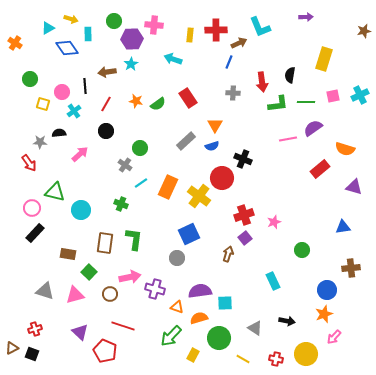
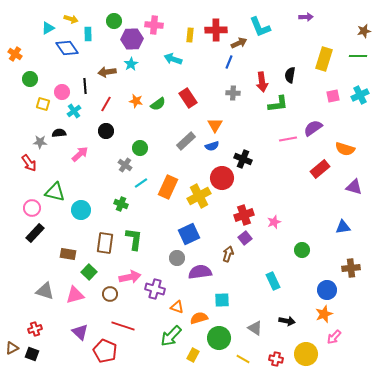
orange cross at (15, 43): moved 11 px down
green line at (306, 102): moved 52 px right, 46 px up
yellow cross at (199, 196): rotated 25 degrees clockwise
purple semicircle at (200, 291): moved 19 px up
cyan square at (225, 303): moved 3 px left, 3 px up
